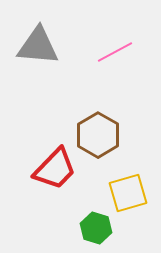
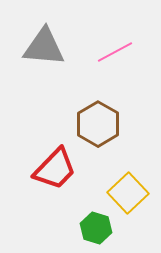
gray triangle: moved 6 px right, 1 px down
brown hexagon: moved 11 px up
yellow square: rotated 27 degrees counterclockwise
